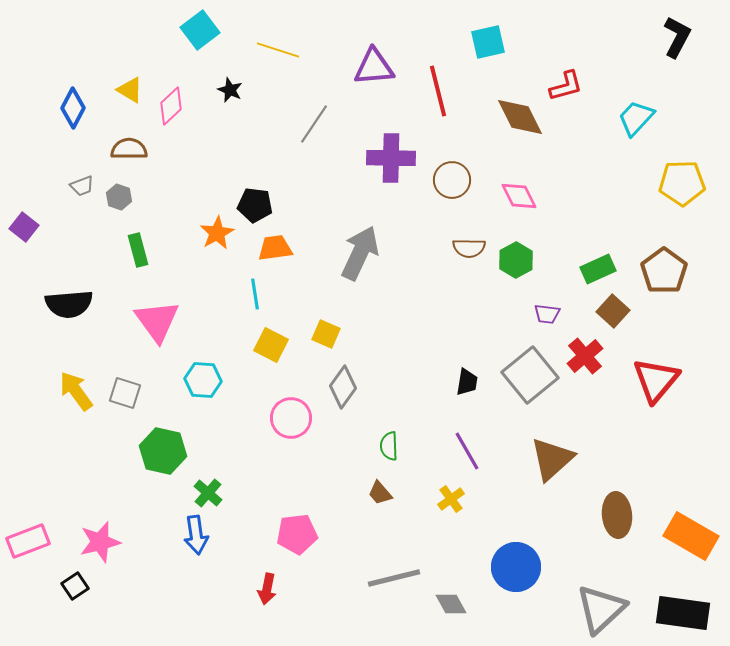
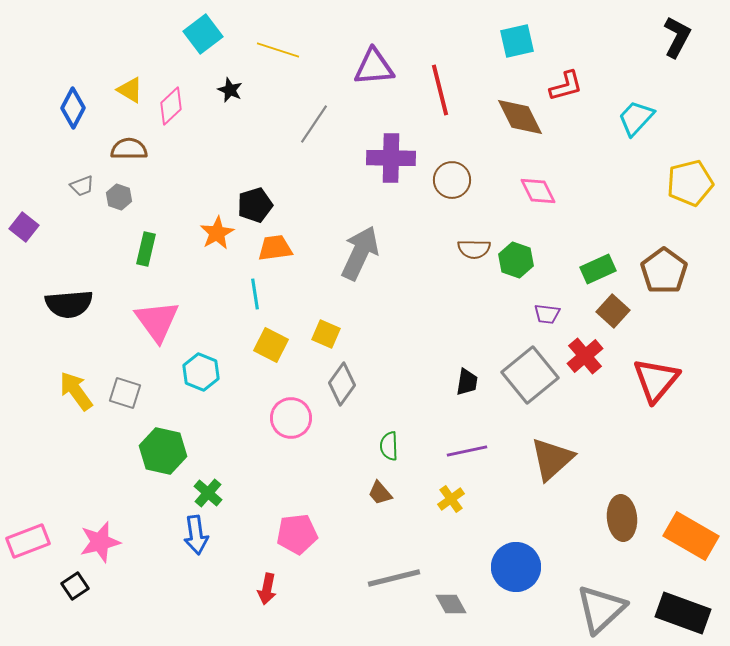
cyan square at (200, 30): moved 3 px right, 4 px down
cyan square at (488, 42): moved 29 px right, 1 px up
red line at (438, 91): moved 2 px right, 1 px up
yellow pentagon at (682, 183): moved 8 px right; rotated 12 degrees counterclockwise
pink diamond at (519, 196): moved 19 px right, 5 px up
black pentagon at (255, 205): rotated 24 degrees counterclockwise
brown semicircle at (469, 248): moved 5 px right, 1 px down
green rectangle at (138, 250): moved 8 px right, 1 px up; rotated 28 degrees clockwise
green hexagon at (516, 260): rotated 12 degrees counterclockwise
cyan hexagon at (203, 380): moved 2 px left, 8 px up; rotated 18 degrees clockwise
gray diamond at (343, 387): moved 1 px left, 3 px up
purple line at (467, 451): rotated 72 degrees counterclockwise
brown ellipse at (617, 515): moved 5 px right, 3 px down
black rectangle at (683, 613): rotated 12 degrees clockwise
